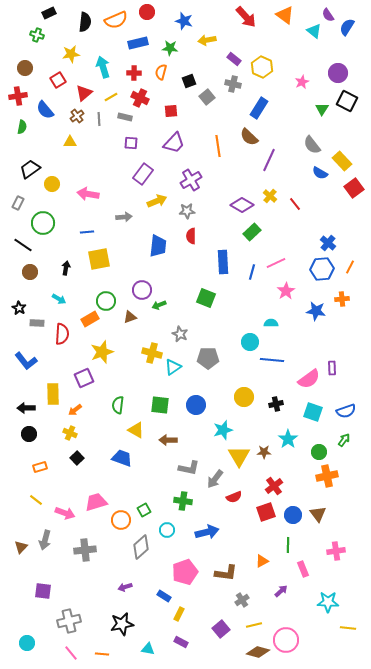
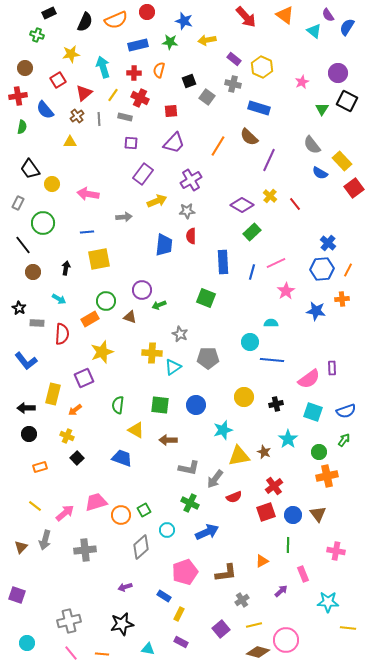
black semicircle at (85, 22): rotated 18 degrees clockwise
blue rectangle at (138, 43): moved 2 px down
green star at (170, 48): moved 6 px up
orange semicircle at (161, 72): moved 2 px left, 2 px up
yellow line at (111, 97): moved 2 px right, 2 px up; rotated 24 degrees counterclockwise
gray square at (207, 97): rotated 14 degrees counterclockwise
blue rectangle at (259, 108): rotated 75 degrees clockwise
orange line at (218, 146): rotated 40 degrees clockwise
black trapezoid at (30, 169): rotated 90 degrees counterclockwise
black line at (23, 245): rotated 18 degrees clockwise
blue trapezoid at (158, 246): moved 6 px right, 1 px up
orange line at (350, 267): moved 2 px left, 3 px down
brown circle at (30, 272): moved 3 px right
brown triangle at (130, 317): rotated 40 degrees clockwise
yellow cross at (152, 353): rotated 12 degrees counterclockwise
yellow rectangle at (53, 394): rotated 15 degrees clockwise
yellow cross at (70, 433): moved 3 px left, 3 px down
brown star at (264, 452): rotated 24 degrees clockwise
yellow triangle at (239, 456): rotated 50 degrees clockwise
yellow line at (36, 500): moved 1 px left, 6 px down
green cross at (183, 501): moved 7 px right, 2 px down; rotated 18 degrees clockwise
pink arrow at (65, 513): rotated 60 degrees counterclockwise
orange circle at (121, 520): moved 5 px up
blue arrow at (207, 532): rotated 10 degrees counterclockwise
pink cross at (336, 551): rotated 18 degrees clockwise
pink rectangle at (303, 569): moved 5 px down
brown L-shape at (226, 573): rotated 15 degrees counterclockwise
purple square at (43, 591): moved 26 px left, 4 px down; rotated 12 degrees clockwise
